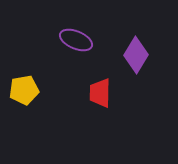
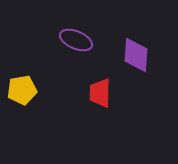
purple diamond: rotated 27 degrees counterclockwise
yellow pentagon: moved 2 px left
